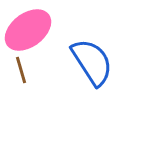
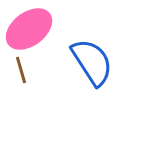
pink ellipse: moved 1 px right, 1 px up
